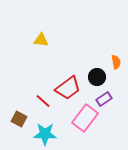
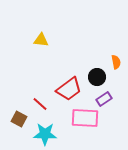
red trapezoid: moved 1 px right, 1 px down
red line: moved 3 px left, 3 px down
pink rectangle: rotated 56 degrees clockwise
